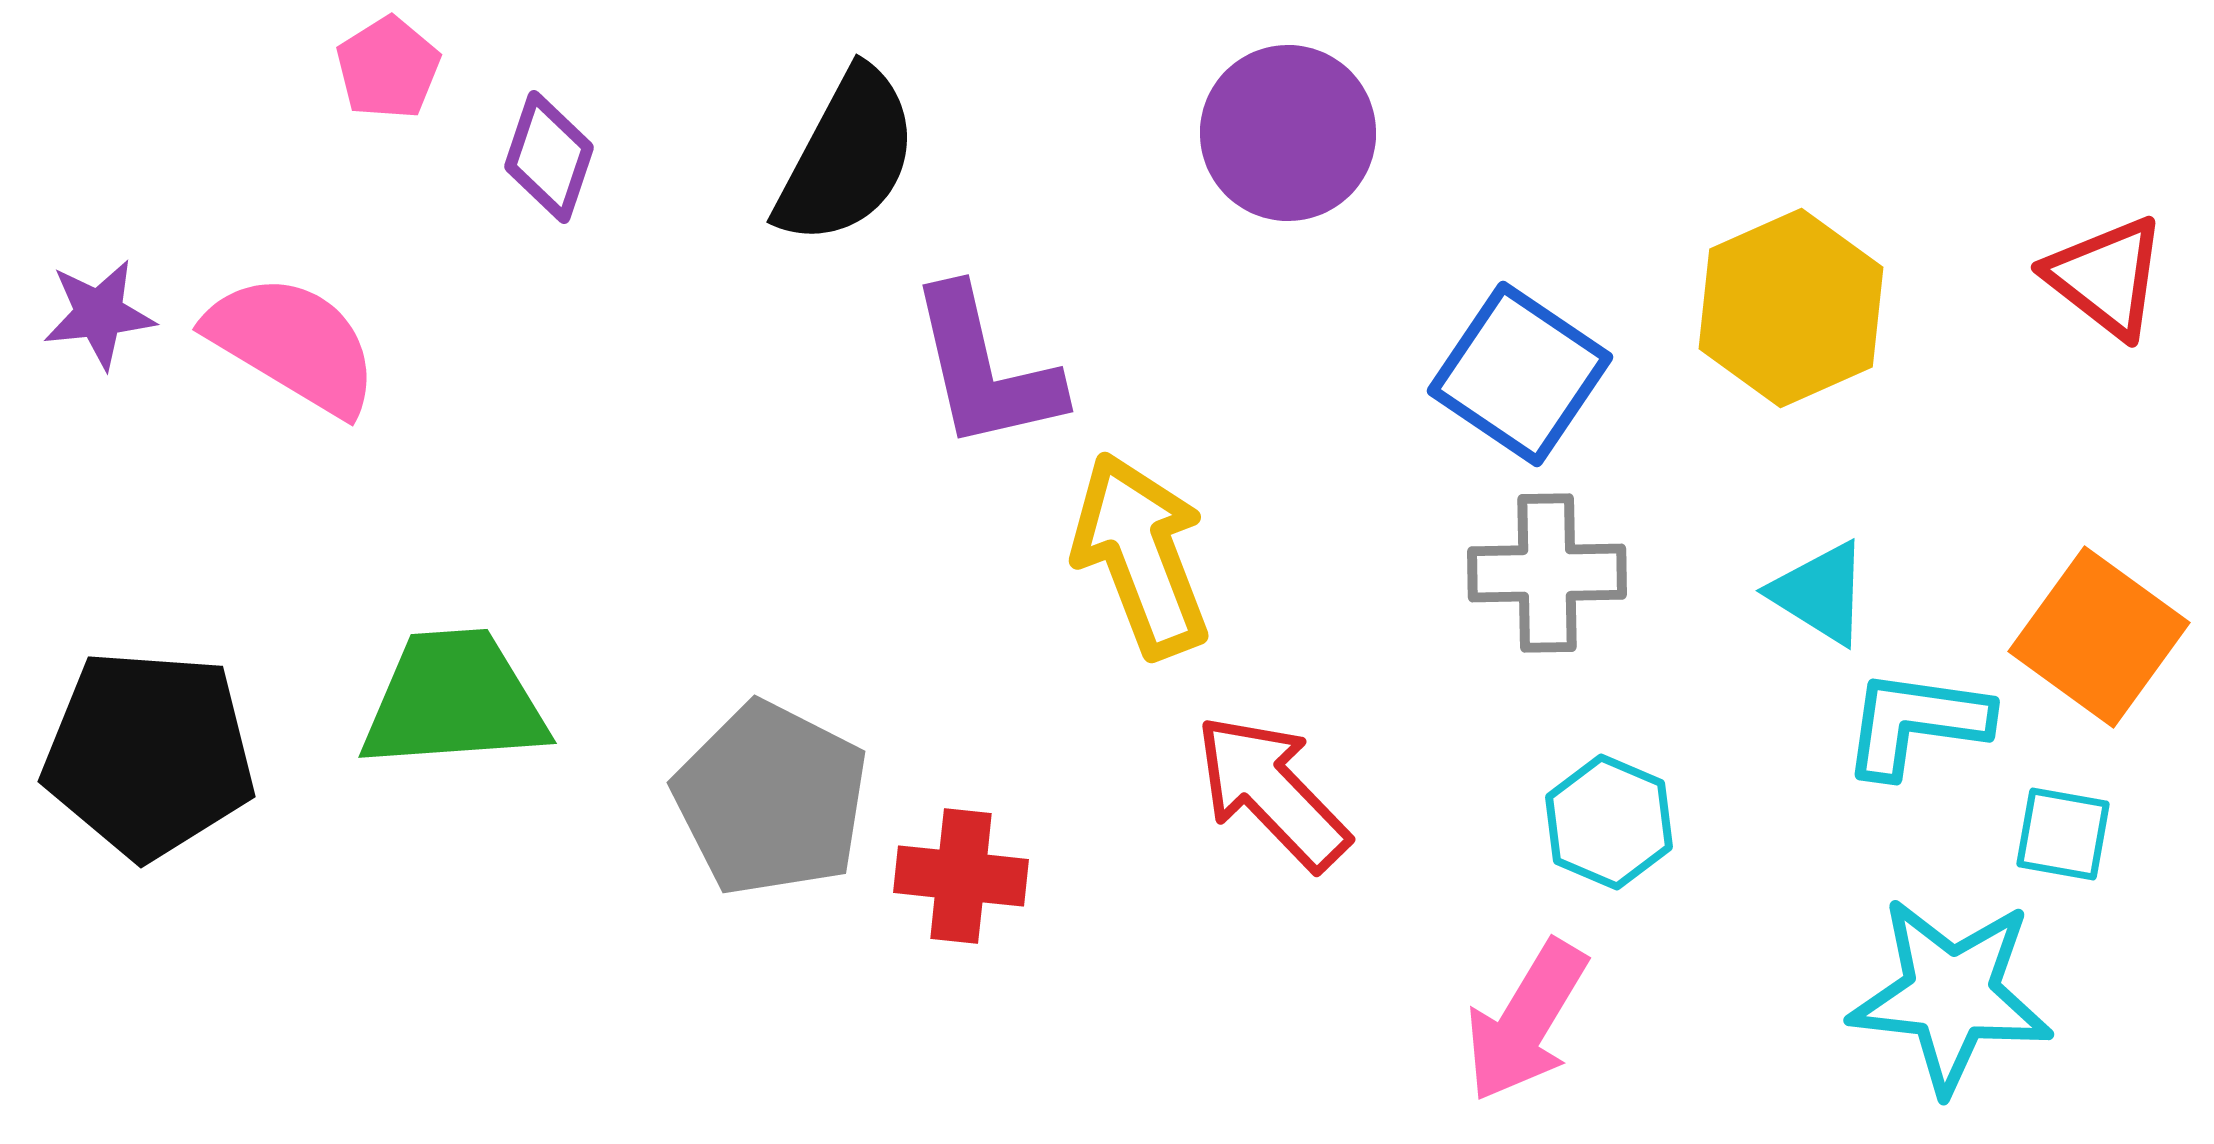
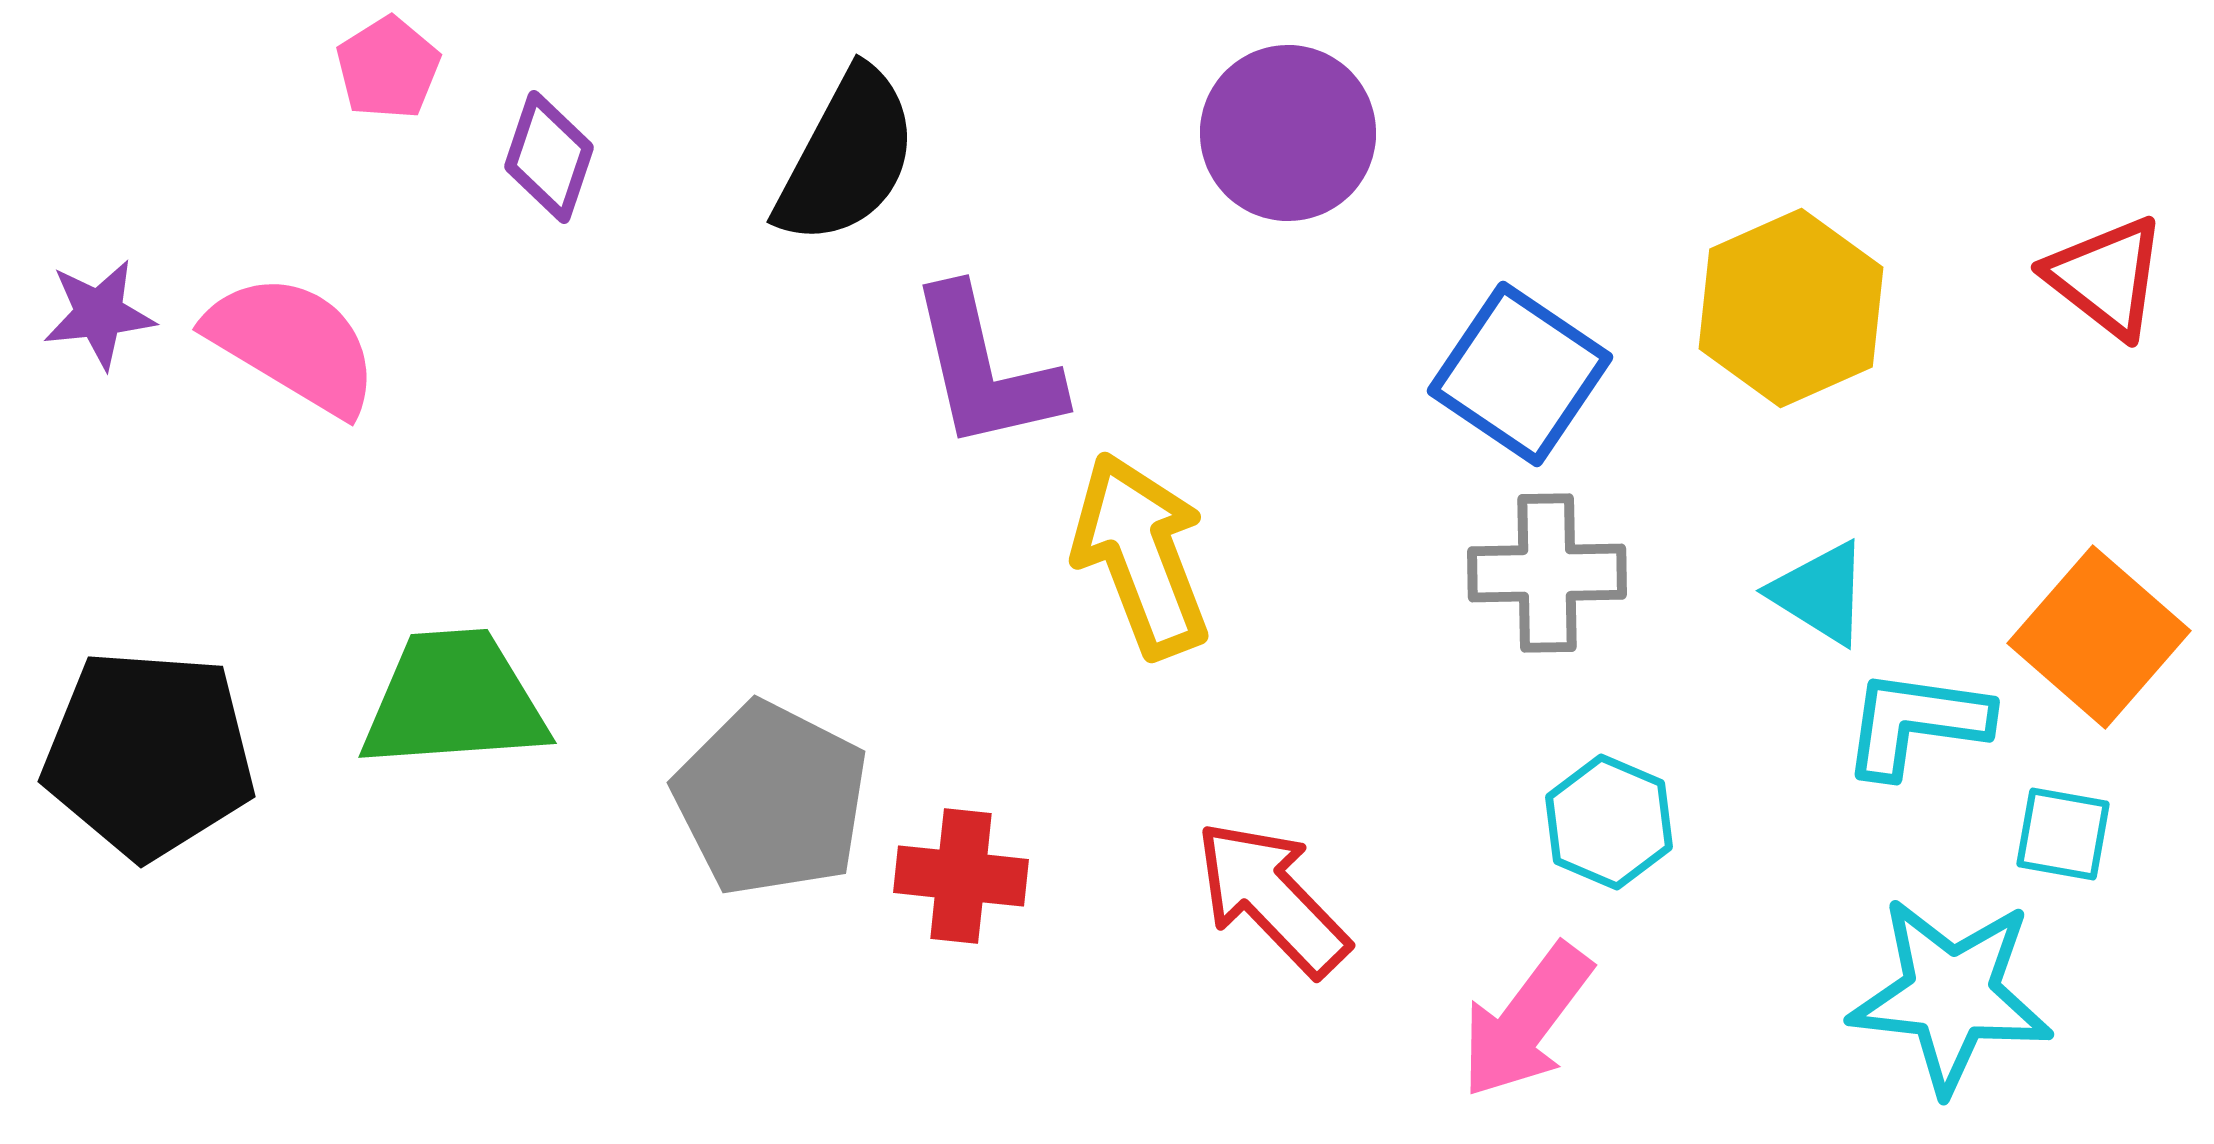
orange square: rotated 5 degrees clockwise
red arrow: moved 106 px down
pink arrow: rotated 6 degrees clockwise
